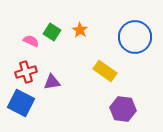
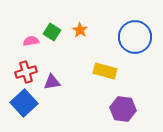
pink semicircle: rotated 35 degrees counterclockwise
yellow rectangle: rotated 20 degrees counterclockwise
blue square: moved 3 px right; rotated 20 degrees clockwise
